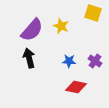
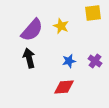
yellow square: rotated 24 degrees counterclockwise
blue star: rotated 16 degrees counterclockwise
red diamond: moved 12 px left; rotated 15 degrees counterclockwise
